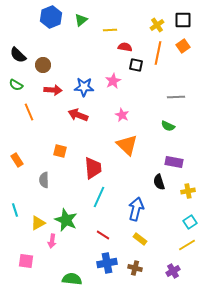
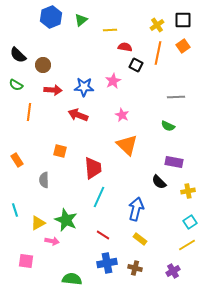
black square at (136, 65): rotated 16 degrees clockwise
orange line at (29, 112): rotated 30 degrees clockwise
black semicircle at (159, 182): rotated 28 degrees counterclockwise
pink arrow at (52, 241): rotated 88 degrees counterclockwise
